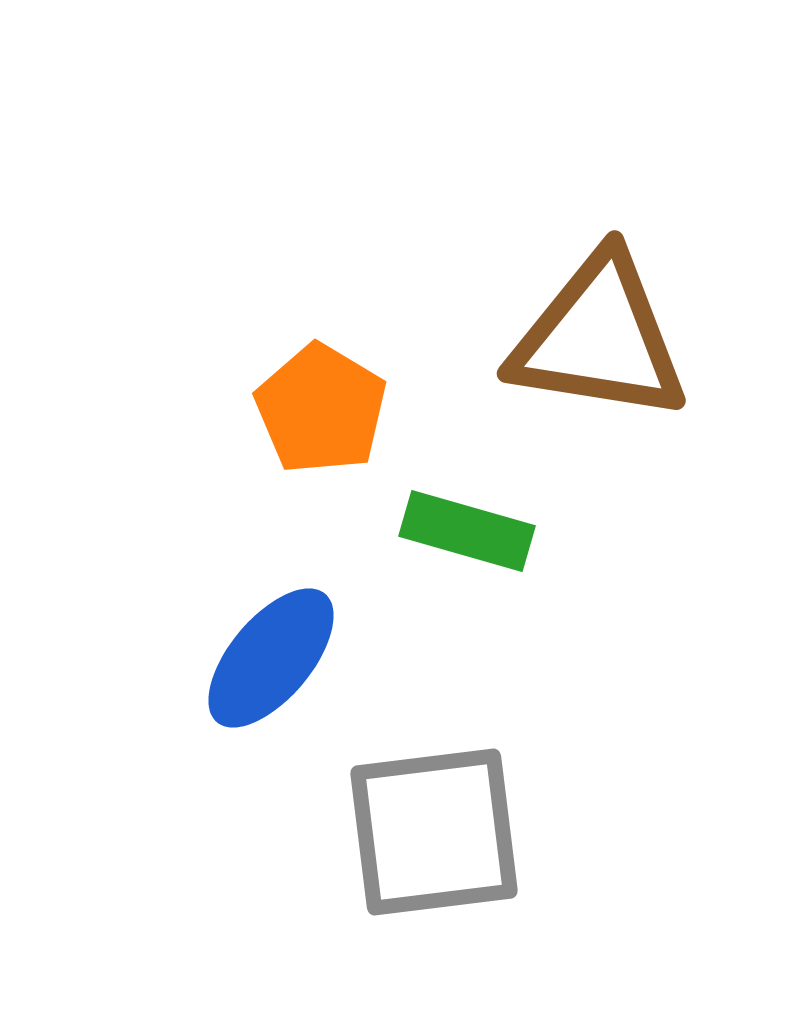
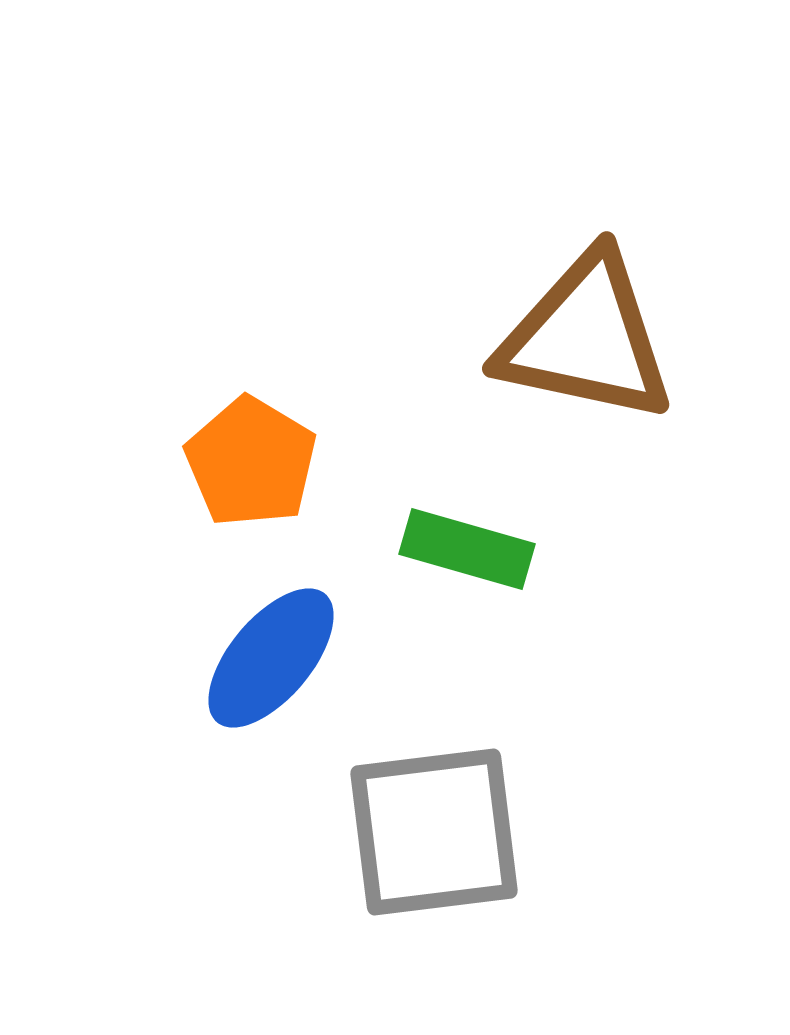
brown triangle: moved 13 px left; rotated 3 degrees clockwise
orange pentagon: moved 70 px left, 53 px down
green rectangle: moved 18 px down
